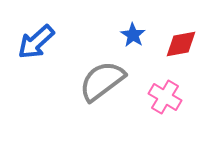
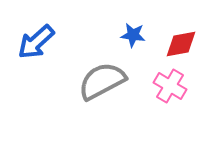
blue star: rotated 25 degrees counterclockwise
gray semicircle: rotated 9 degrees clockwise
pink cross: moved 5 px right, 11 px up
